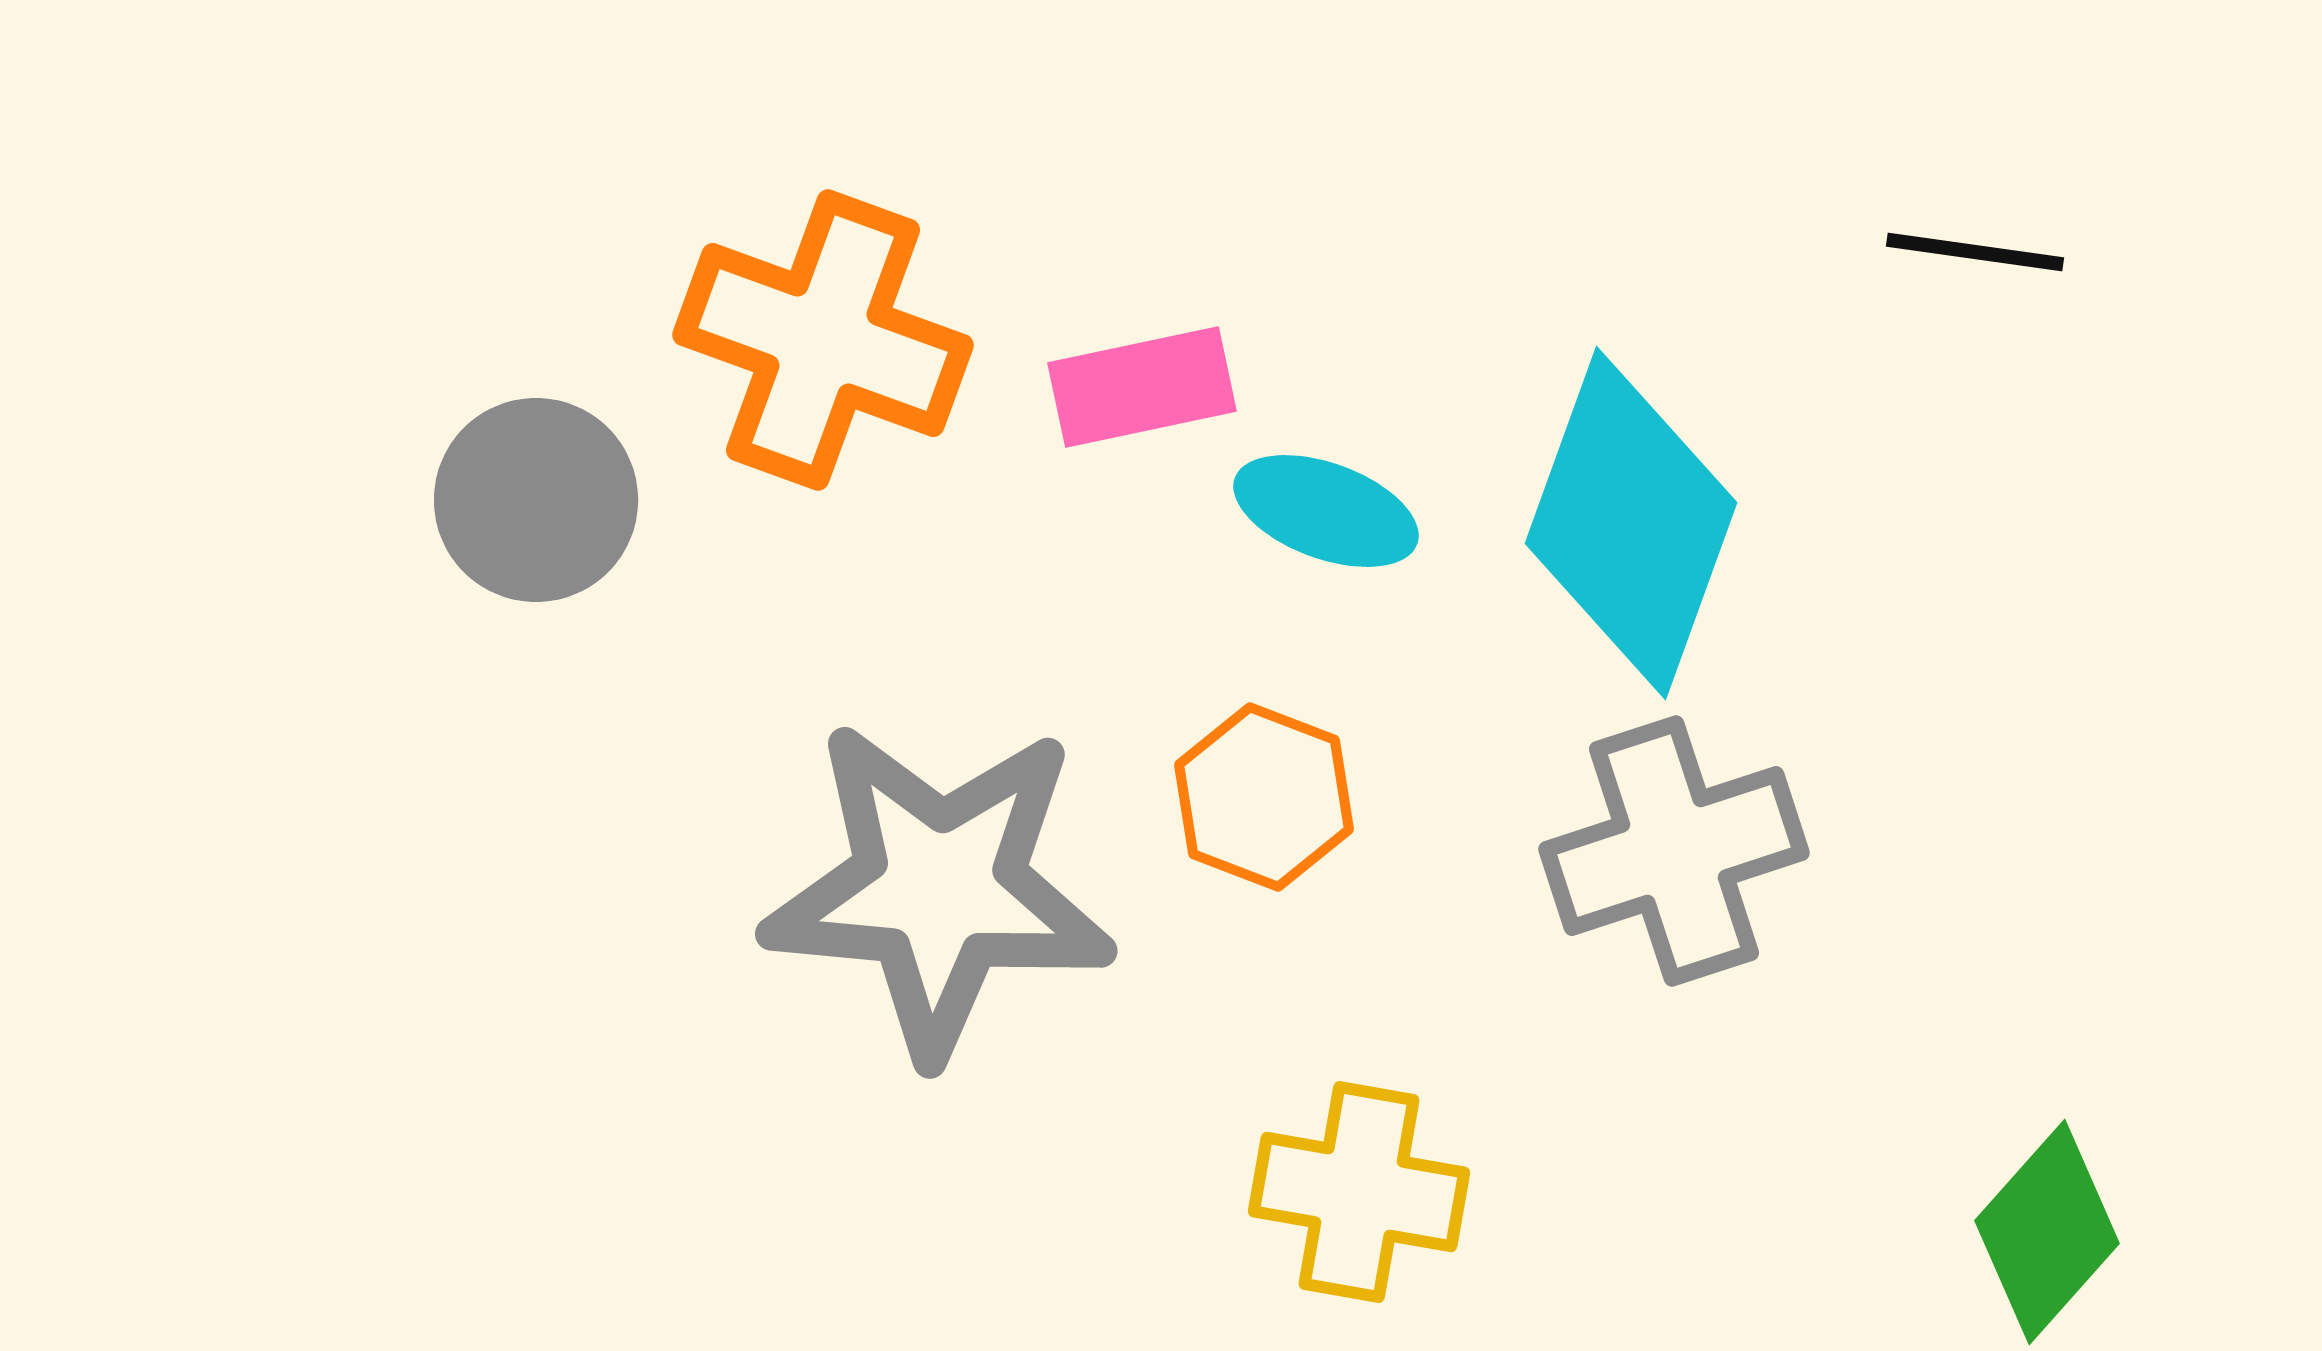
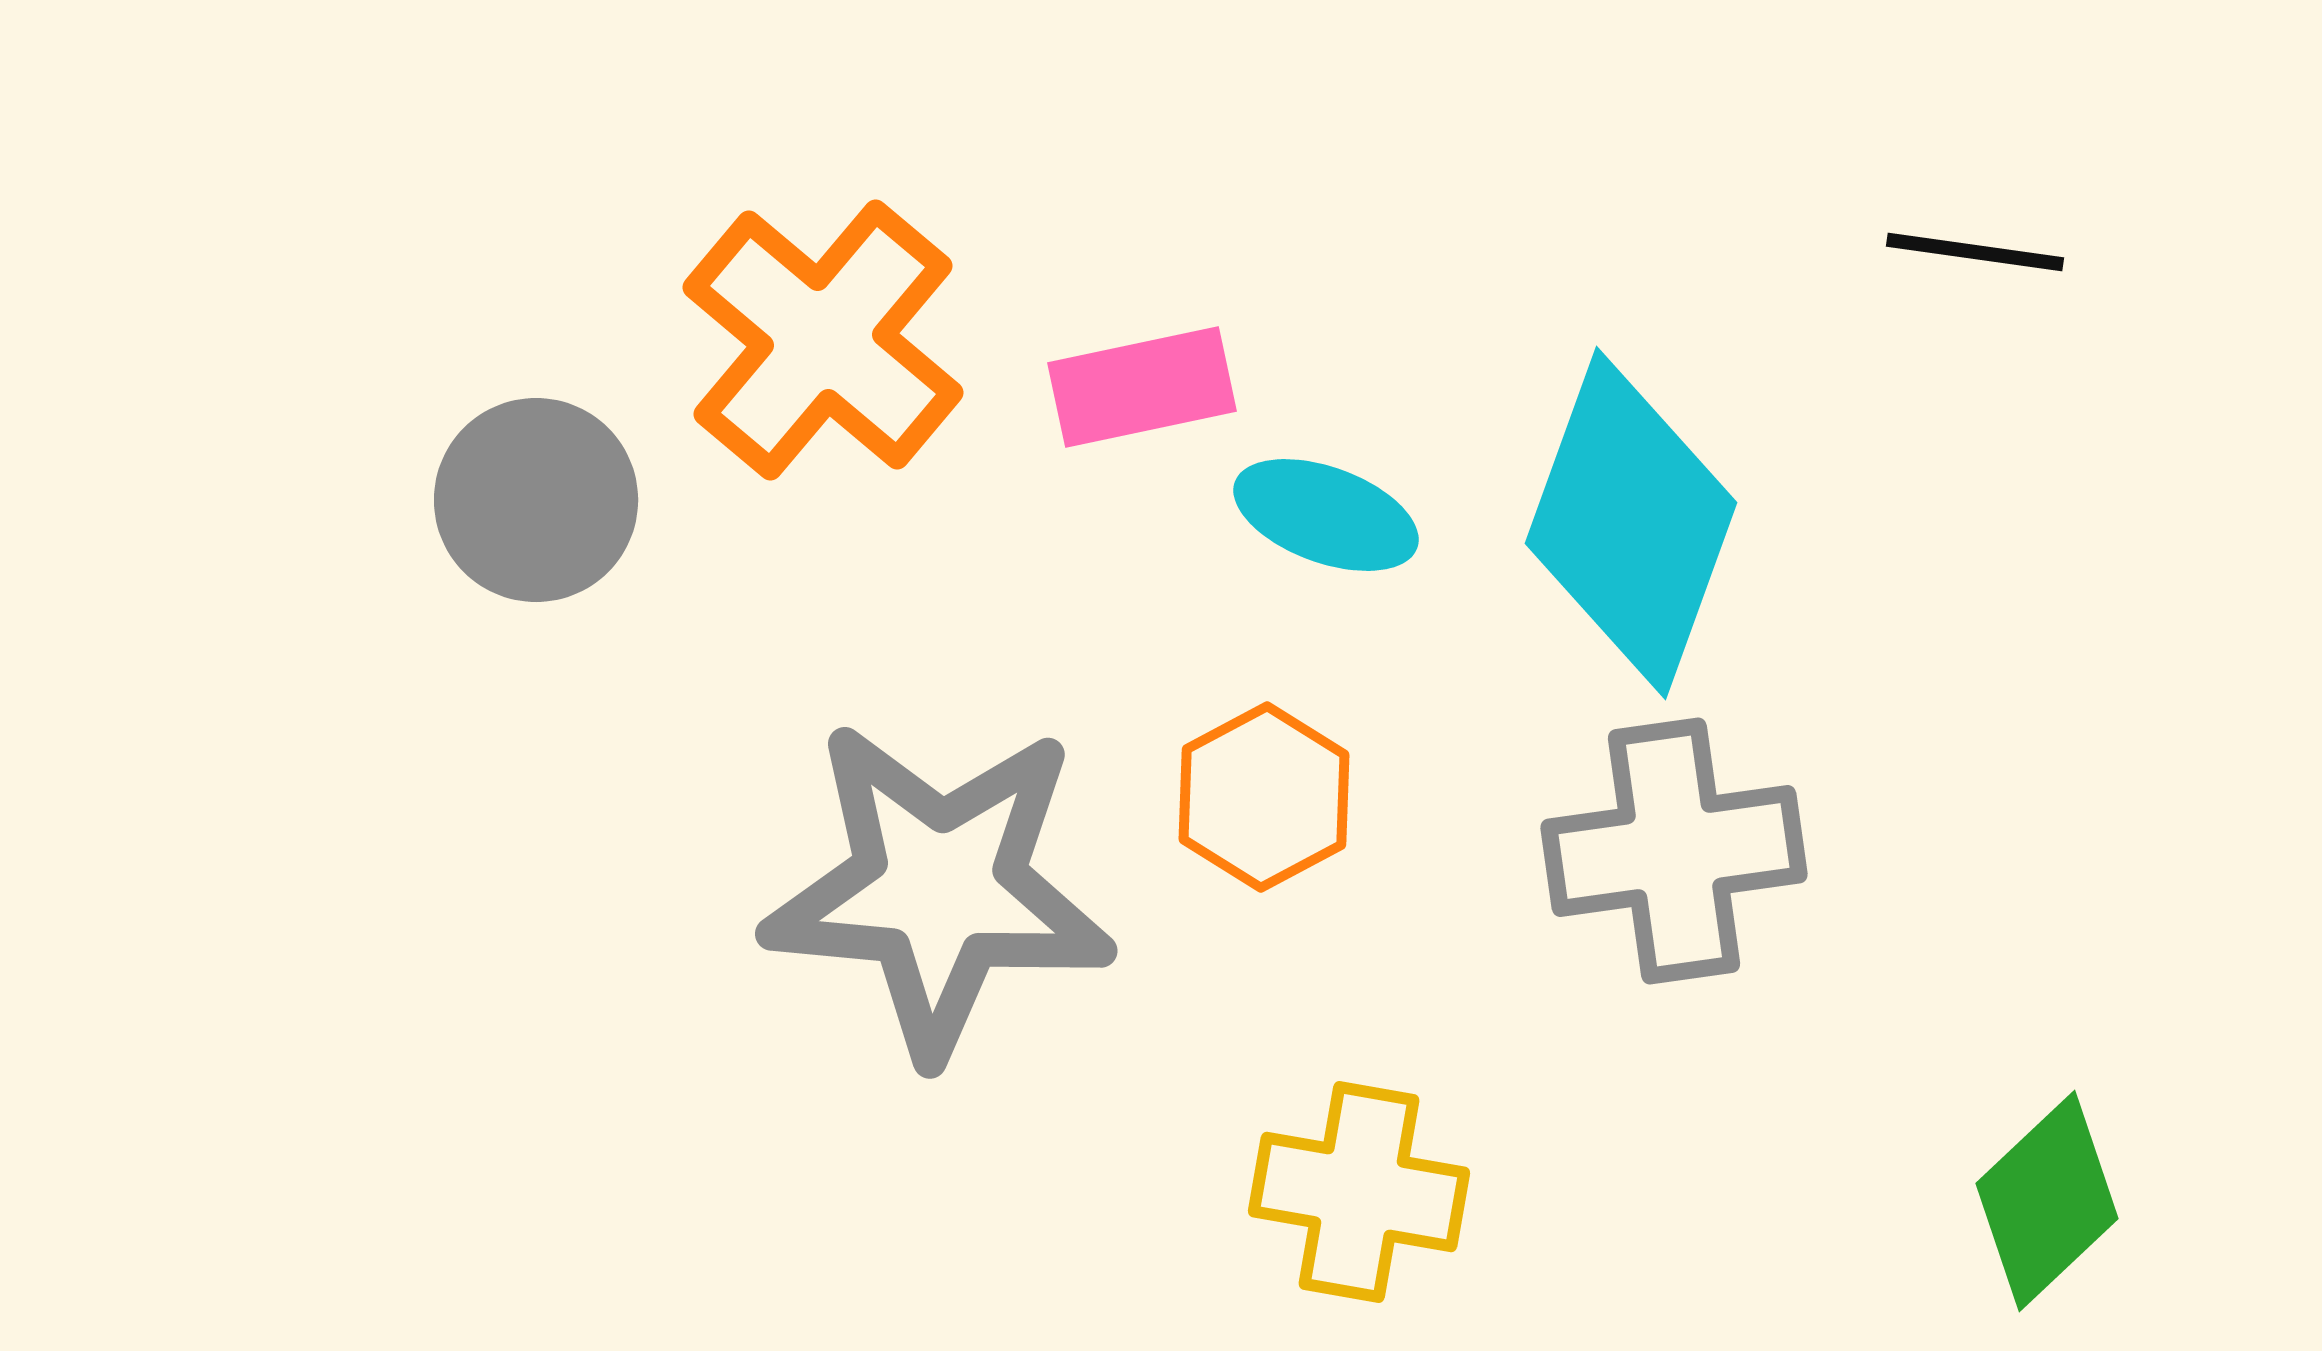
orange cross: rotated 20 degrees clockwise
cyan ellipse: moved 4 px down
orange hexagon: rotated 11 degrees clockwise
gray cross: rotated 10 degrees clockwise
green diamond: moved 31 px up; rotated 5 degrees clockwise
